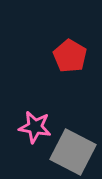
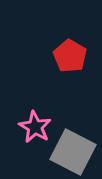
pink star: rotated 20 degrees clockwise
